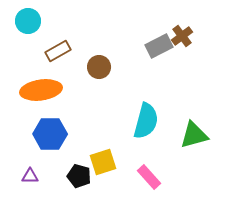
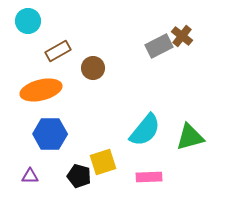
brown cross: rotated 15 degrees counterclockwise
brown circle: moved 6 px left, 1 px down
orange ellipse: rotated 6 degrees counterclockwise
cyan semicircle: moved 1 px left, 9 px down; rotated 24 degrees clockwise
green triangle: moved 4 px left, 2 px down
pink rectangle: rotated 50 degrees counterclockwise
